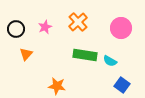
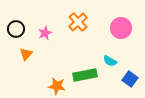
pink star: moved 6 px down
green rectangle: moved 20 px down; rotated 20 degrees counterclockwise
blue square: moved 8 px right, 6 px up
